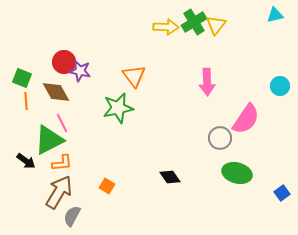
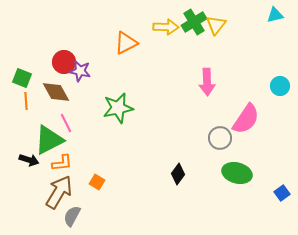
orange triangle: moved 8 px left, 33 px up; rotated 40 degrees clockwise
pink line: moved 4 px right
black arrow: moved 3 px right, 1 px up; rotated 18 degrees counterclockwise
black diamond: moved 8 px right, 3 px up; rotated 70 degrees clockwise
orange square: moved 10 px left, 4 px up
